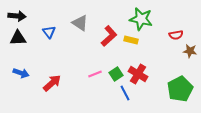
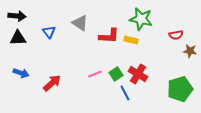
red L-shape: rotated 45 degrees clockwise
green pentagon: rotated 10 degrees clockwise
